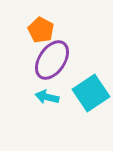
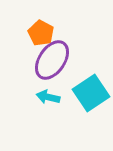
orange pentagon: moved 3 px down
cyan arrow: moved 1 px right
